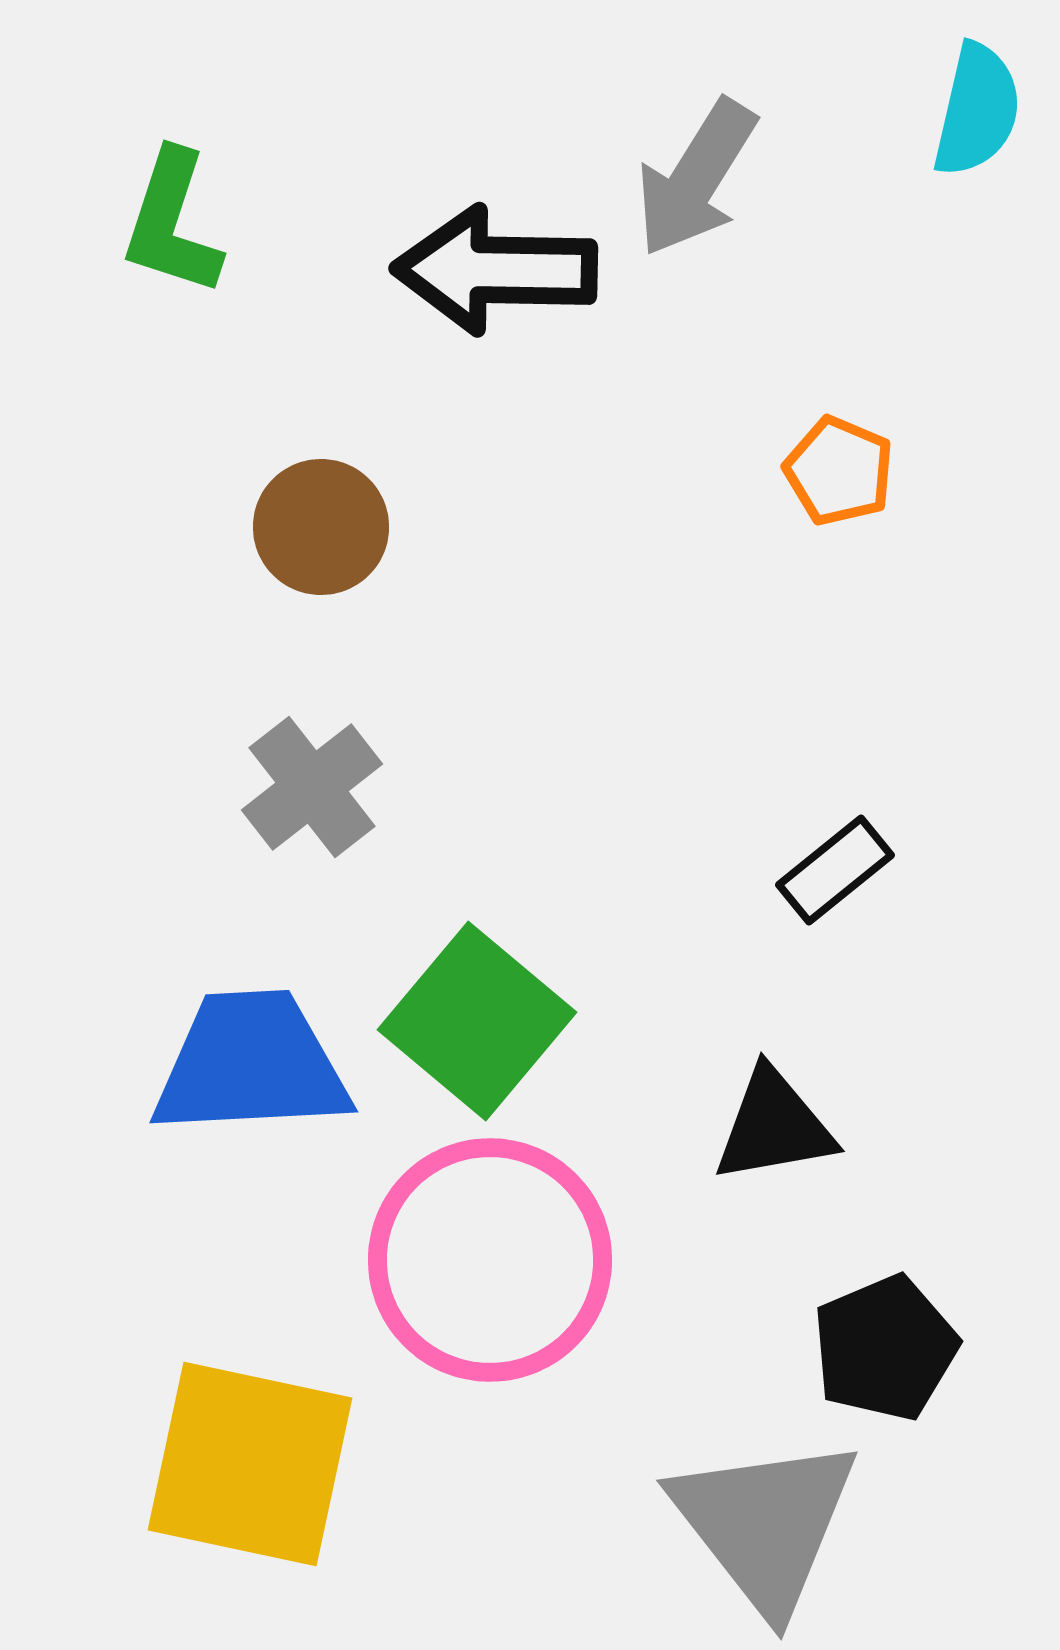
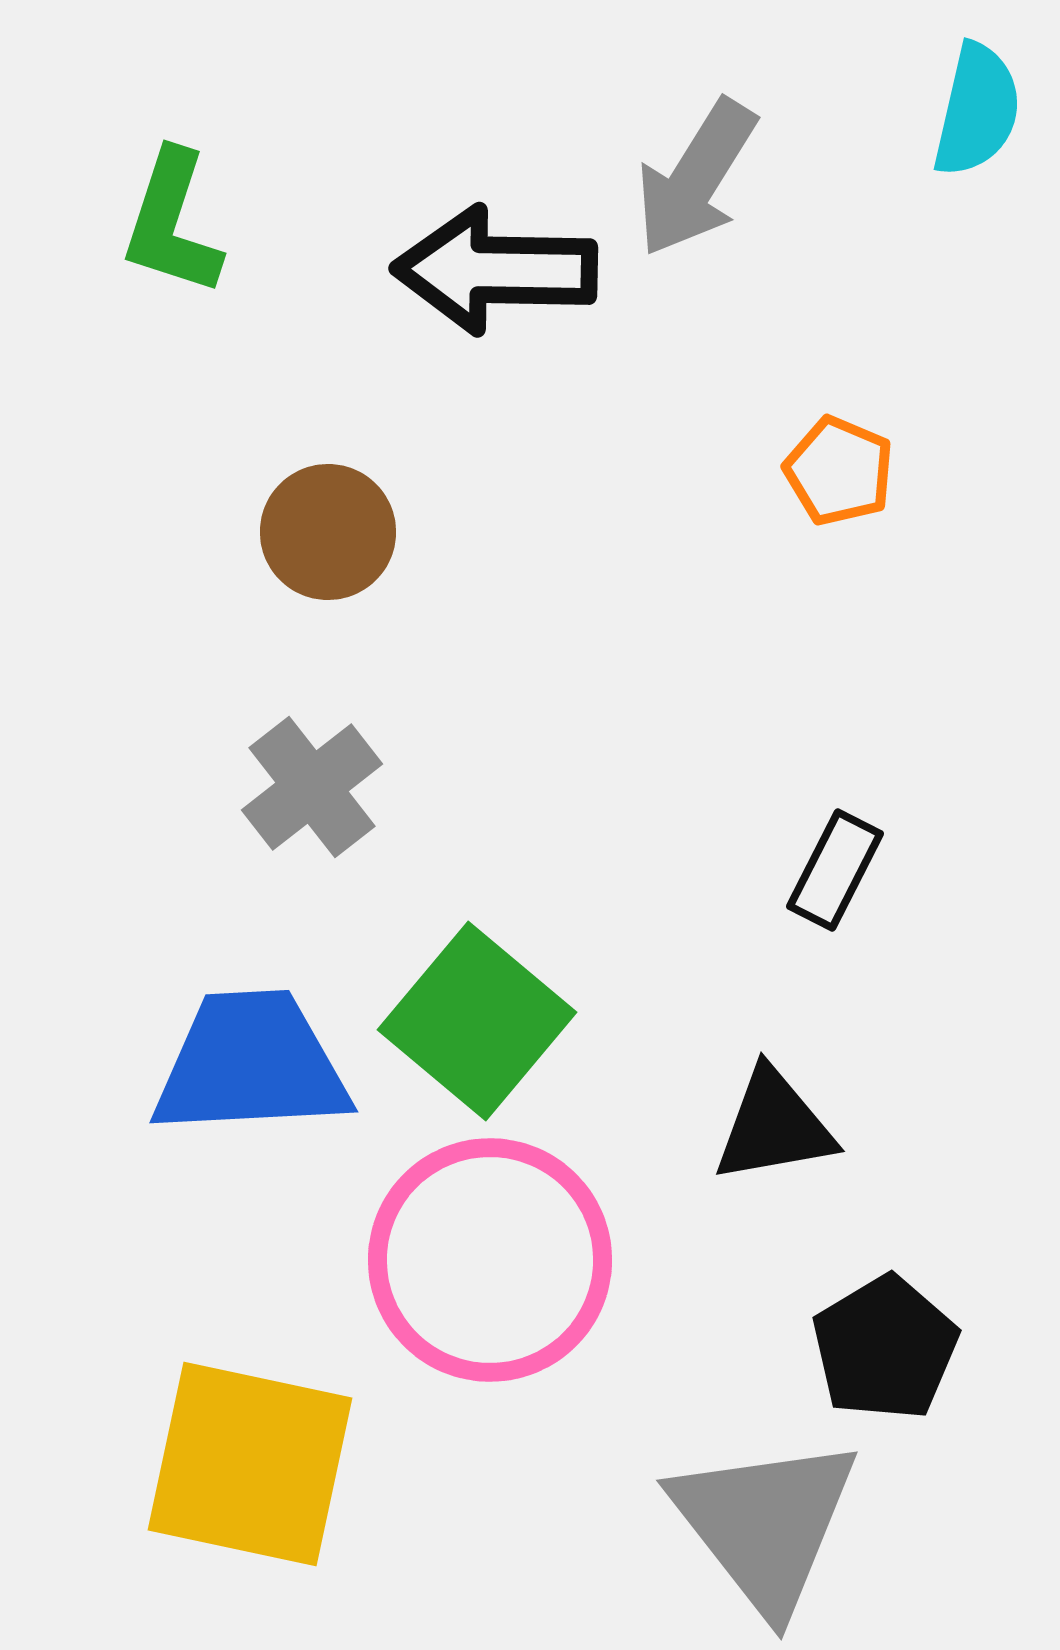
brown circle: moved 7 px right, 5 px down
black rectangle: rotated 24 degrees counterclockwise
black pentagon: rotated 8 degrees counterclockwise
